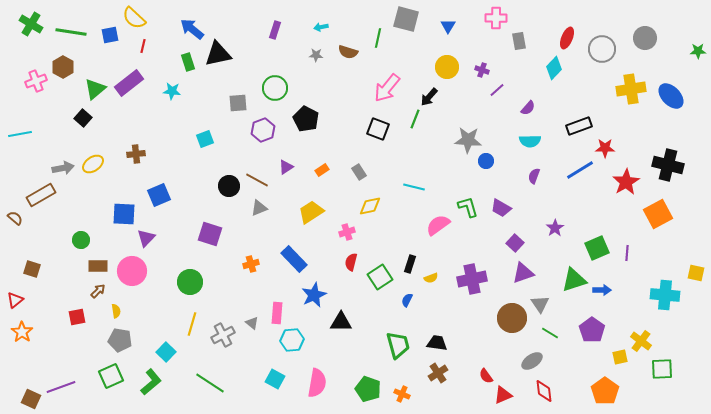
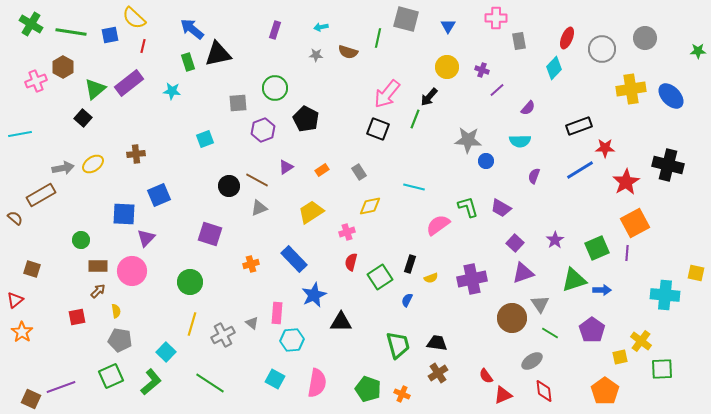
pink arrow at (387, 88): moved 6 px down
cyan semicircle at (530, 141): moved 10 px left
orange square at (658, 214): moved 23 px left, 9 px down
purple star at (555, 228): moved 12 px down
